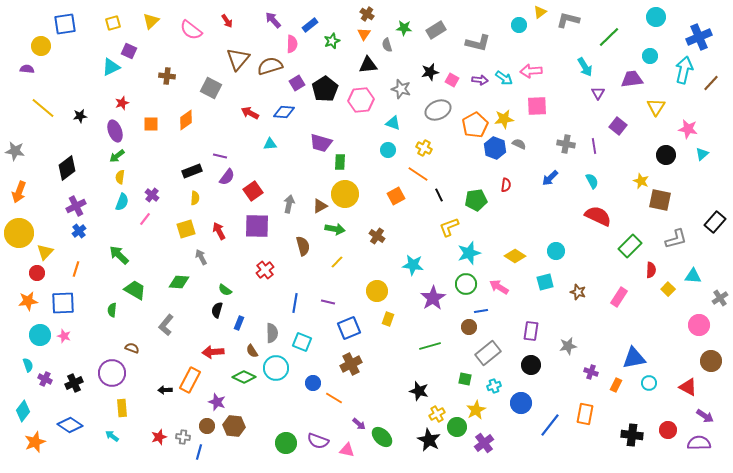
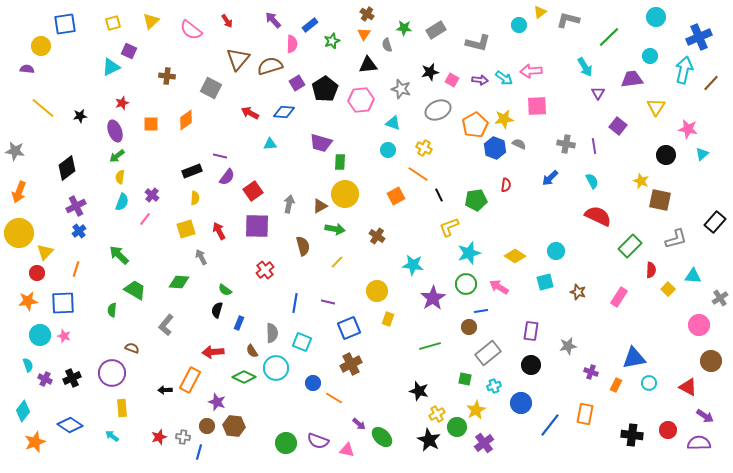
black cross at (74, 383): moved 2 px left, 5 px up
